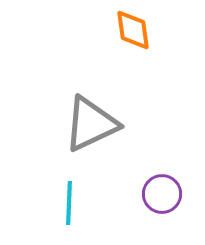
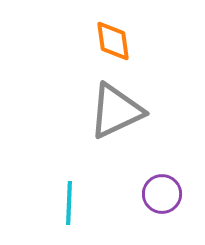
orange diamond: moved 20 px left, 11 px down
gray triangle: moved 25 px right, 13 px up
